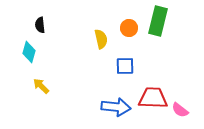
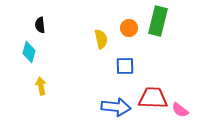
yellow arrow: rotated 36 degrees clockwise
